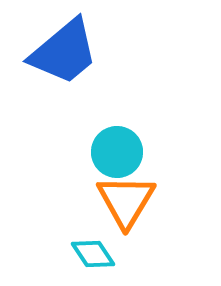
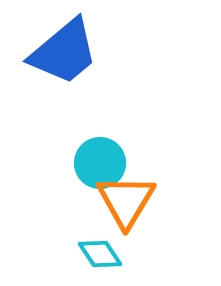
cyan circle: moved 17 px left, 11 px down
cyan diamond: moved 7 px right
